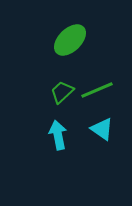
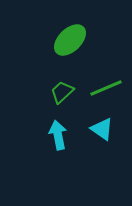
green line: moved 9 px right, 2 px up
